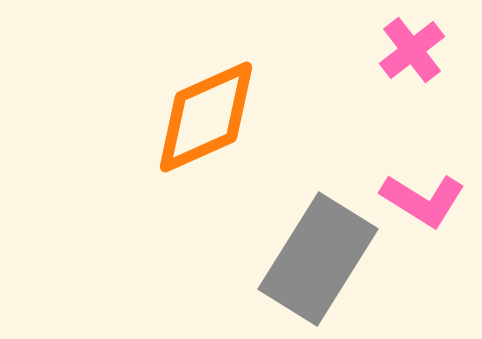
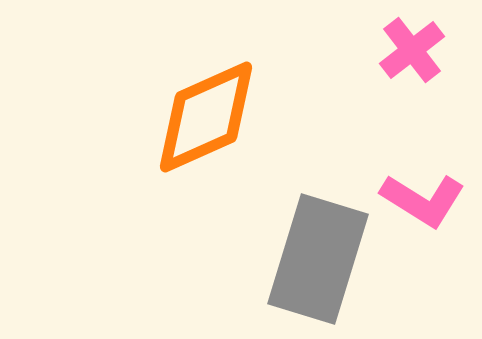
gray rectangle: rotated 15 degrees counterclockwise
